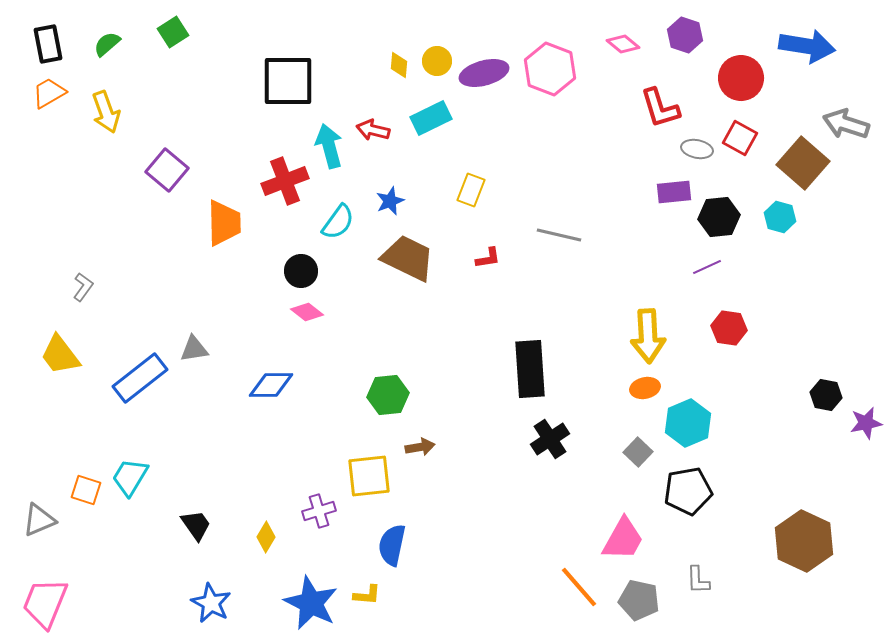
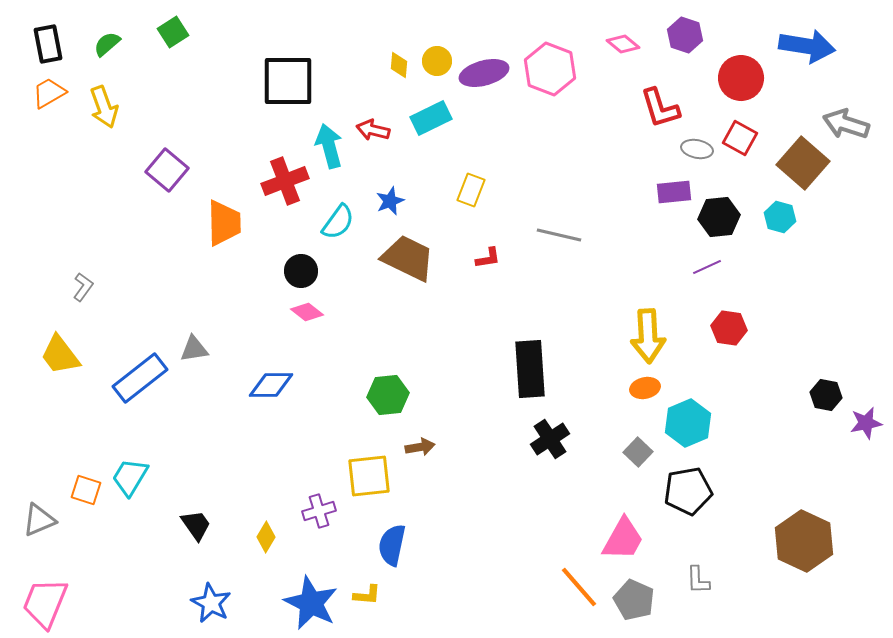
yellow arrow at (106, 112): moved 2 px left, 5 px up
gray pentagon at (639, 600): moved 5 px left; rotated 12 degrees clockwise
